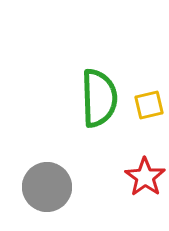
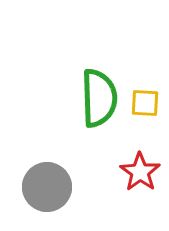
yellow square: moved 4 px left, 2 px up; rotated 16 degrees clockwise
red star: moved 5 px left, 5 px up
